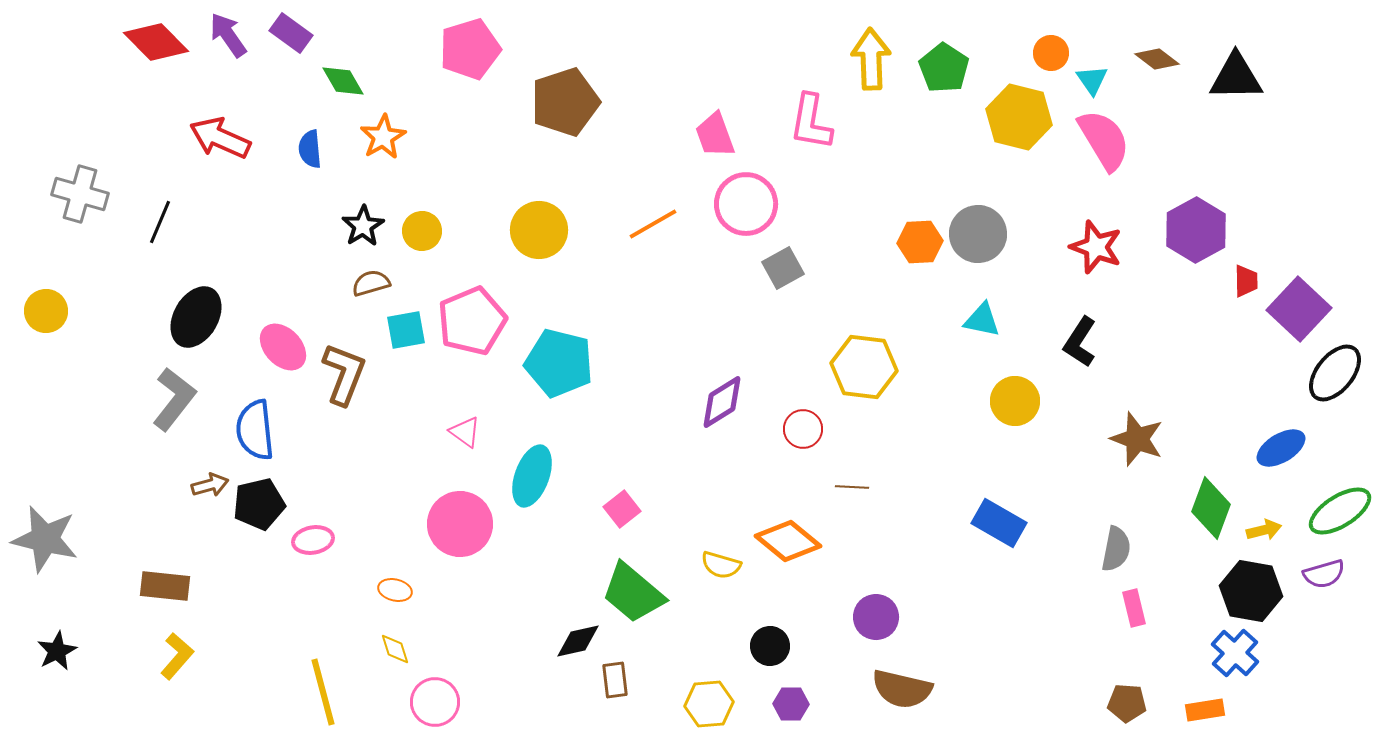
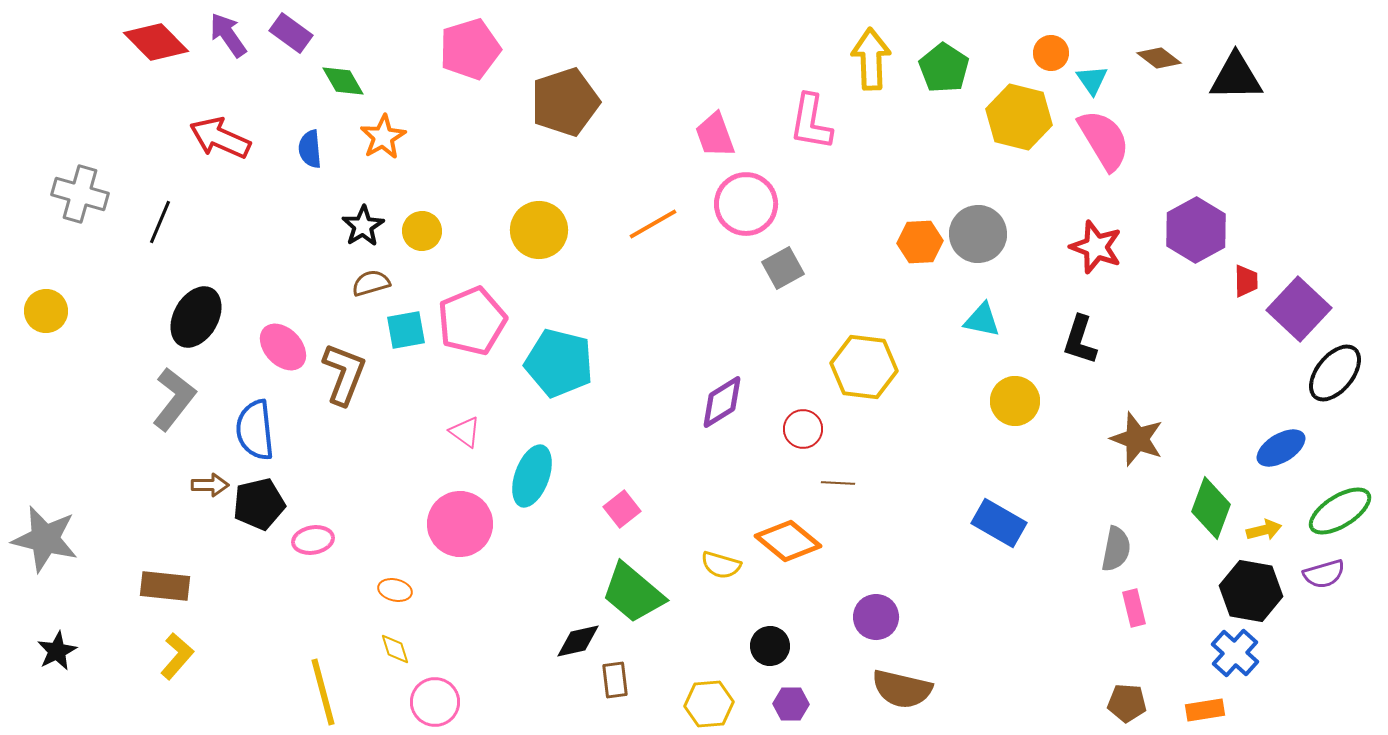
brown diamond at (1157, 59): moved 2 px right, 1 px up
black L-shape at (1080, 342): moved 2 px up; rotated 15 degrees counterclockwise
brown arrow at (210, 485): rotated 15 degrees clockwise
brown line at (852, 487): moved 14 px left, 4 px up
